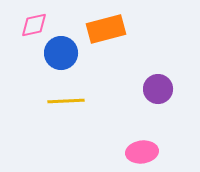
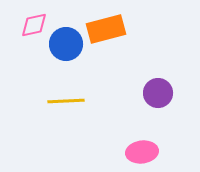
blue circle: moved 5 px right, 9 px up
purple circle: moved 4 px down
